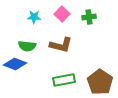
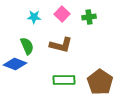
green semicircle: rotated 120 degrees counterclockwise
green rectangle: rotated 10 degrees clockwise
